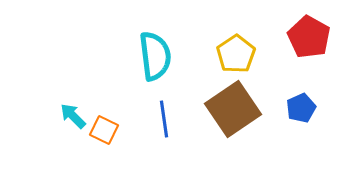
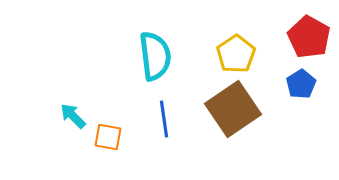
blue pentagon: moved 24 px up; rotated 8 degrees counterclockwise
orange square: moved 4 px right, 7 px down; rotated 16 degrees counterclockwise
